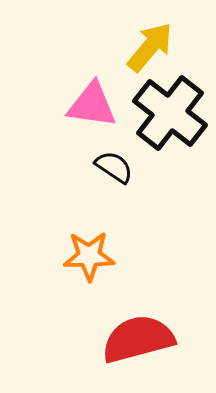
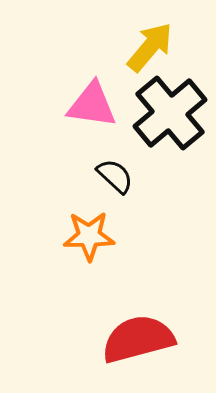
black cross: rotated 12 degrees clockwise
black semicircle: moved 1 px right, 9 px down; rotated 9 degrees clockwise
orange star: moved 20 px up
